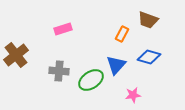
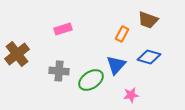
brown cross: moved 1 px right, 1 px up
pink star: moved 2 px left
